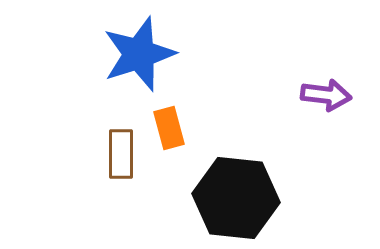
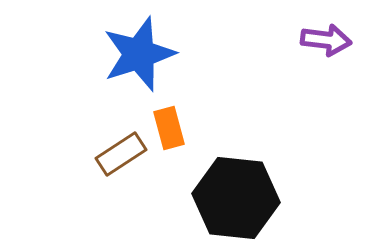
purple arrow: moved 55 px up
brown rectangle: rotated 57 degrees clockwise
